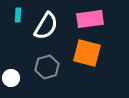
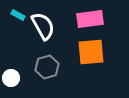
cyan rectangle: rotated 64 degrees counterclockwise
white semicircle: moved 3 px left; rotated 60 degrees counterclockwise
orange square: moved 4 px right, 1 px up; rotated 20 degrees counterclockwise
